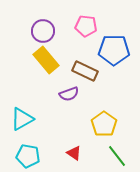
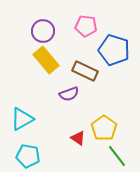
blue pentagon: rotated 16 degrees clockwise
yellow pentagon: moved 4 px down
red triangle: moved 4 px right, 15 px up
